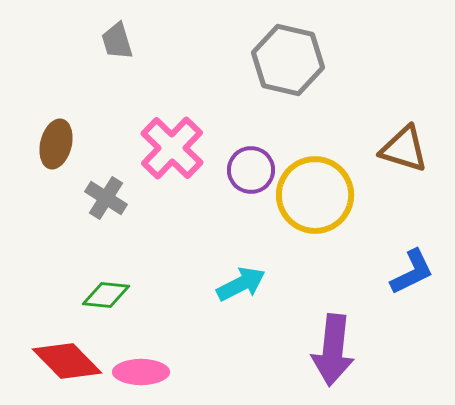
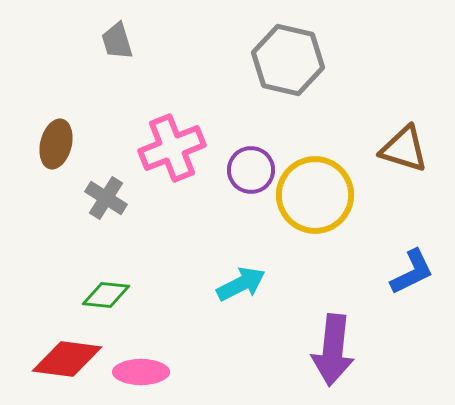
pink cross: rotated 24 degrees clockwise
red diamond: moved 2 px up; rotated 38 degrees counterclockwise
